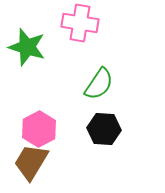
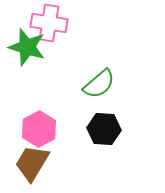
pink cross: moved 31 px left
green semicircle: rotated 16 degrees clockwise
brown trapezoid: moved 1 px right, 1 px down
